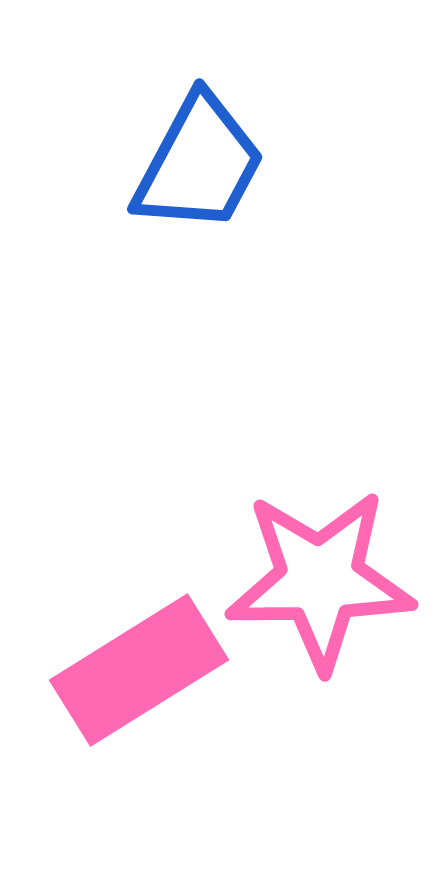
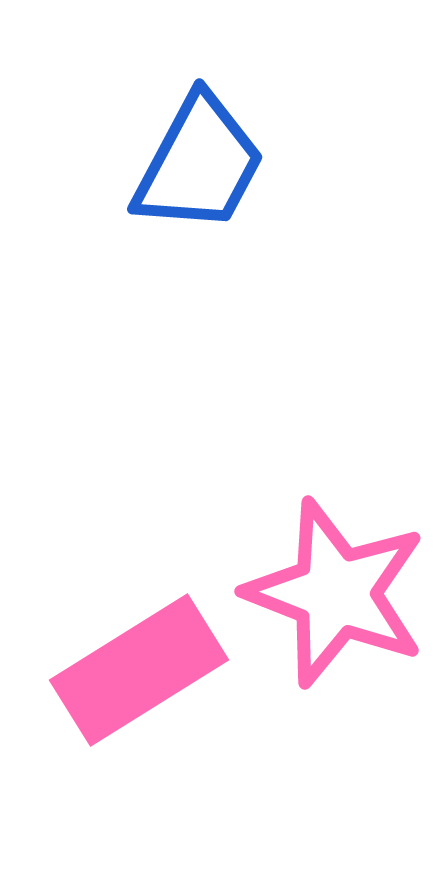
pink star: moved 16 px right, 13 px down; rotated 22 degrees clockwise
